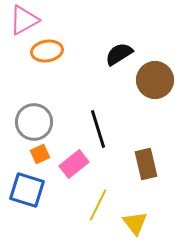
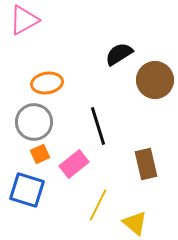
orange ellipse: moved 32 px down
black line: moved 3 px up
yellow triangle: rotated 12 degrees counterclockwise
